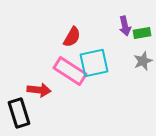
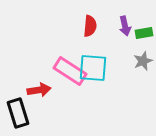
green rectangle: moved 2 px right
red semicircle: moved 18 px right, 11 px up; rotated 25 degrees counterclockwise
cyan square: moved 1 px left, 5 px down; rotated 16 degrees clockwise
red arrow: rotated 15 degrees counterclockwise
black rectangle: moved 1 px left
